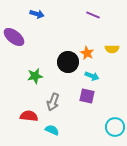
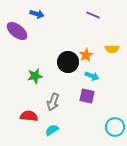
purple ellipse: moved 3 px right, 6 px up
orange star: moved 1 px left, 2 px down; rotated 16 degrees clockwise
cyan semicircle: rotated 56 degrees counterclockwise
